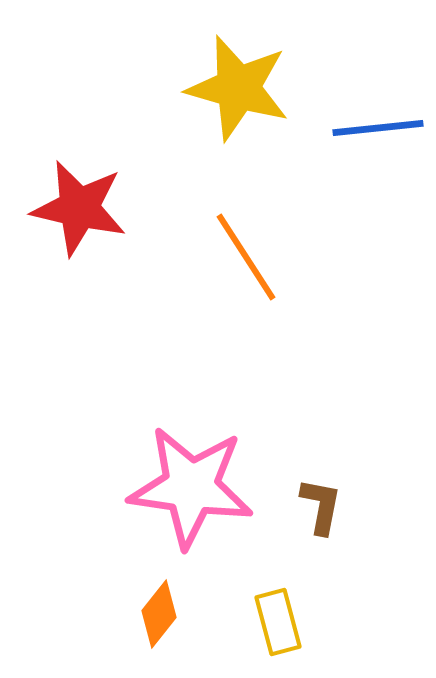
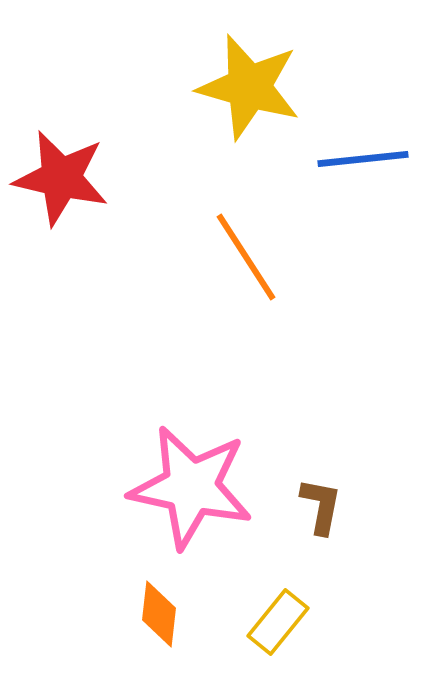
yellow star: moved 11 px right, 1 px up
blue line: moved 15 px left, 31 px down
red star: moved 18 px left, 30 px up
pink star: rotated 4 degrees clockwise
orange diamond: rotated 32 degrees counterclockwise
yellow rectangle: rotated 54 degrees clockwise
